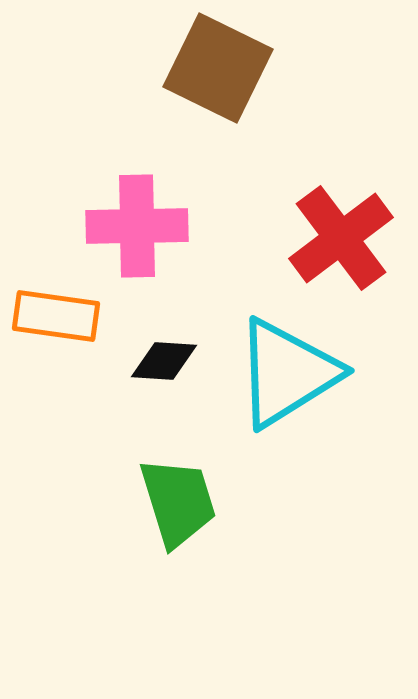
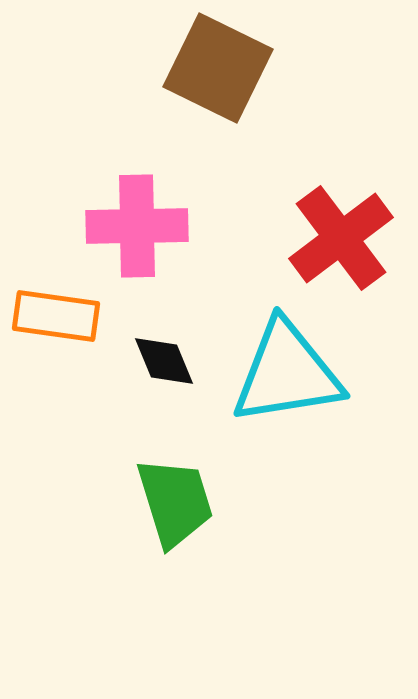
black diamond: rotated 64 degrees clockwise
cyan triangle: rotated 23 degrees clockwise
green trapezoid: moved 3 px left
